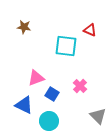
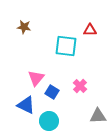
red triangle: rotated 24 degrees counterclockwise
pink triangle: rotated 30 degrees counterclockwise
blue square: moved 2 px up
blue triangle: moved 2 px right
gray triangle: rotated 48 degrees counterclockwise
